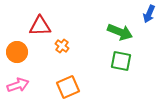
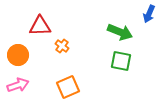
orange circle: moved 1 px right, 3 px down
